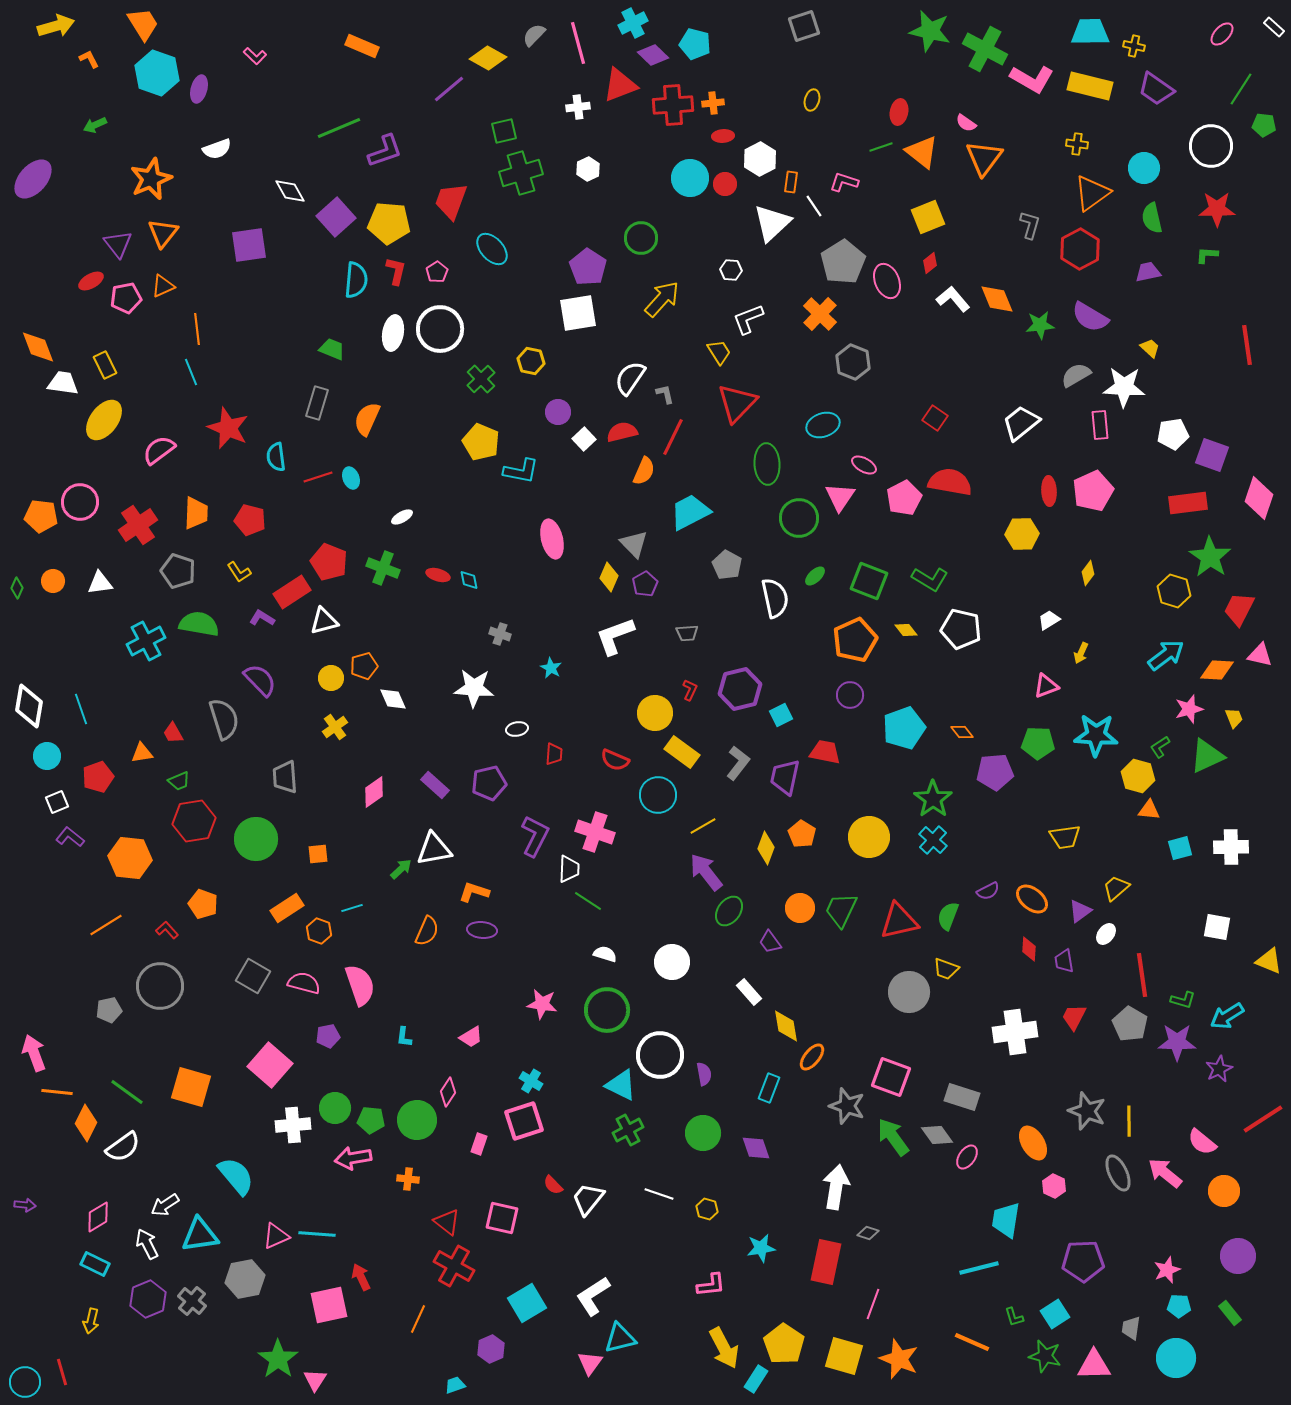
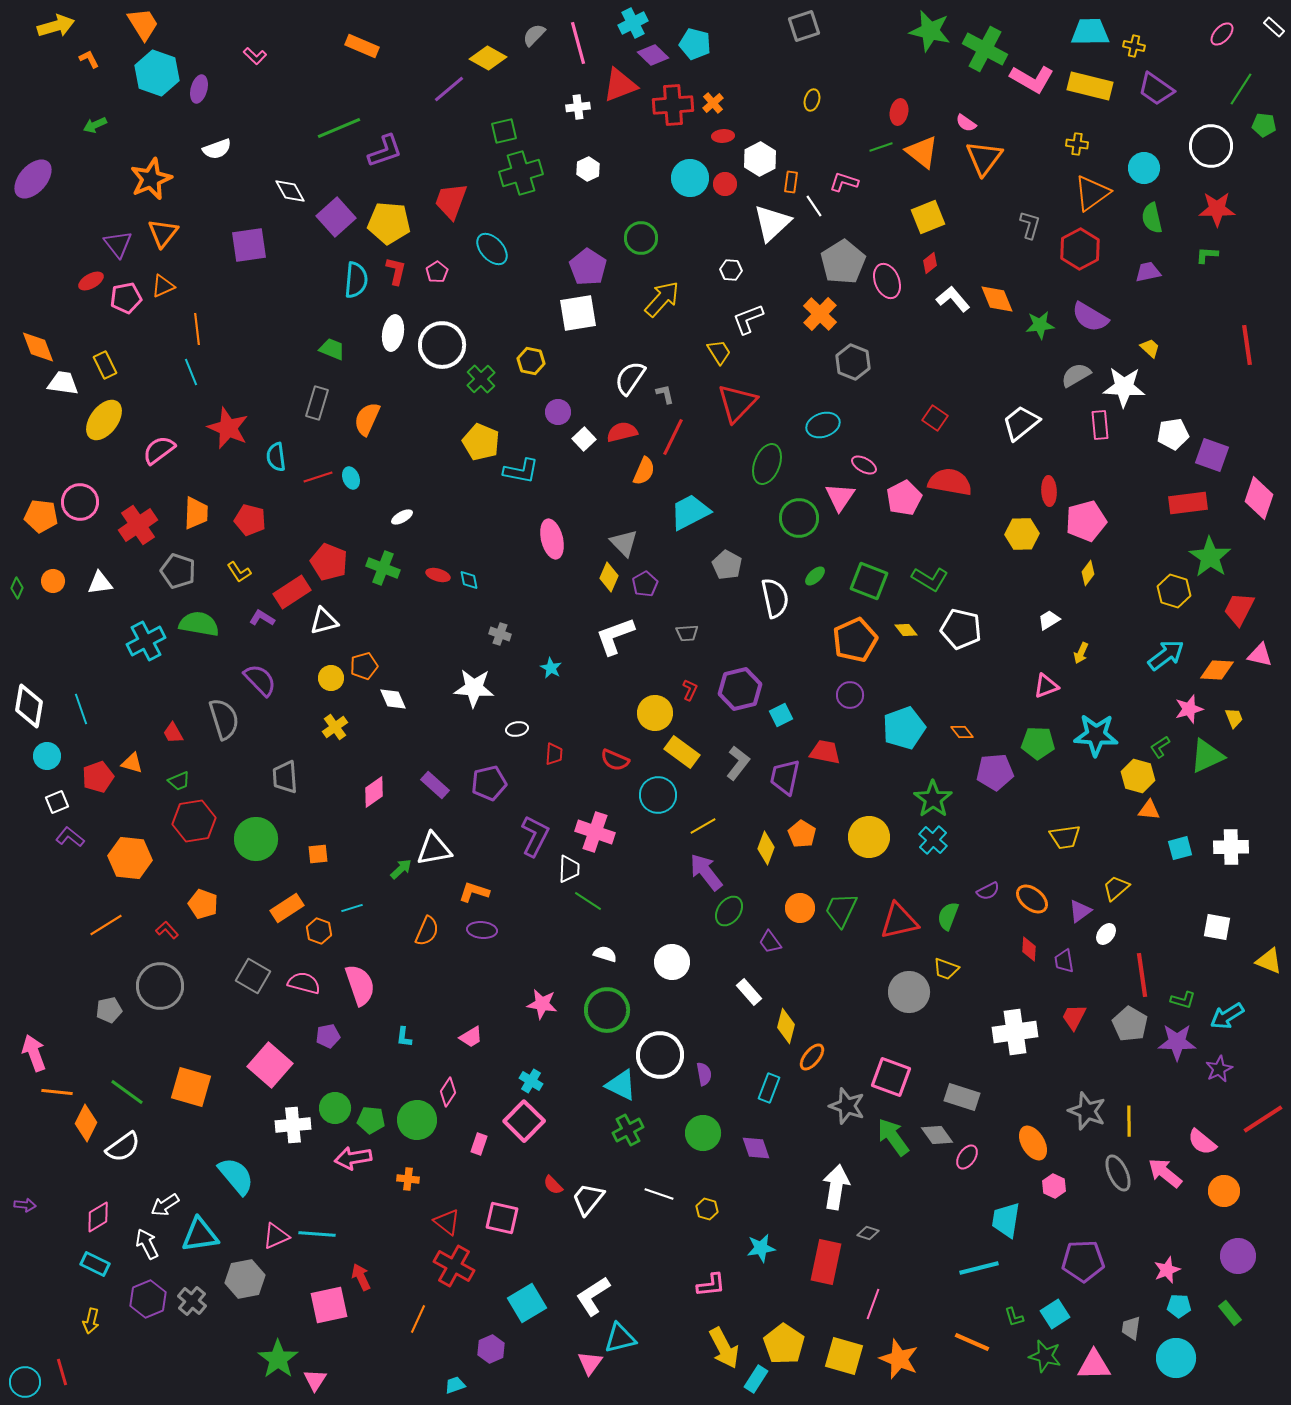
orange cross at (713, 103): rotated 35 degrees counterclockwise
white circle at (440, 329): moved 2 px right, 16 px down
green ellipse at (767, 464): rotated 24 degrees clockwise
pink pentagon at (1093, 491): moved 7 px left, 30 px down; rotated 9 degrees clockwise
gray triangle at (634, 544): moved 10 px left, 1 px up
orange triangle at (142, 753): moved 10 px left, 10 px down; rotated 25 degrees clockwise
yellow diamond at (786, 1026): rotated 24 degrees clockwise
pink square at (524, 1121): rotated 27 degrees counterclockwise
